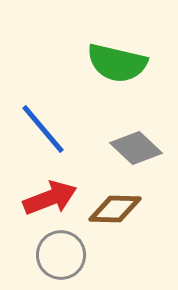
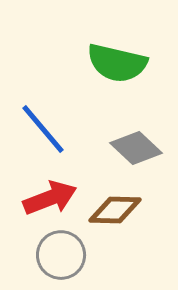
brown diamond: moved 1 px down
